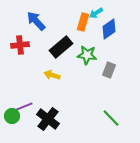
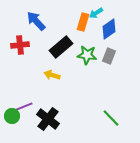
gray rectangle: moved 14 px up
